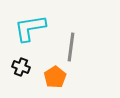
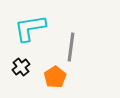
black cross: rotated 30 degrees clockwise
